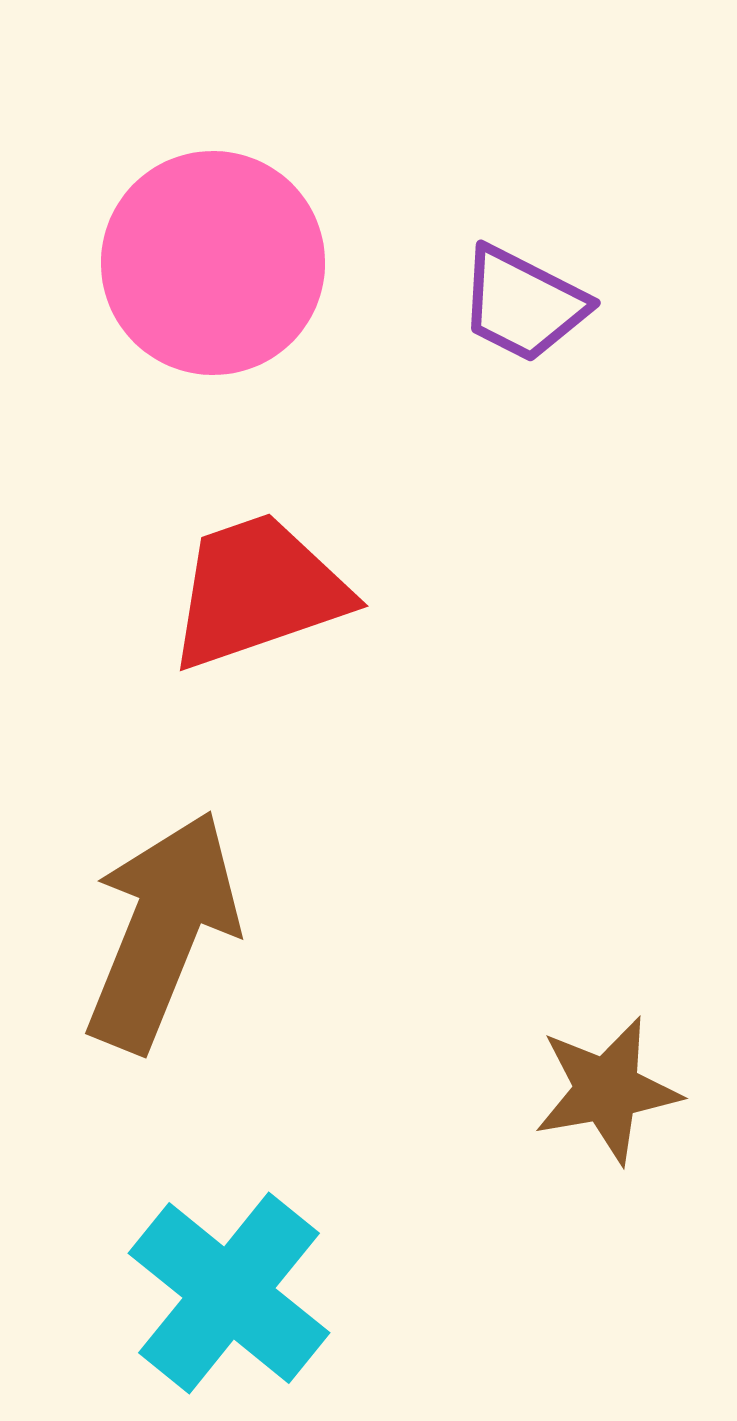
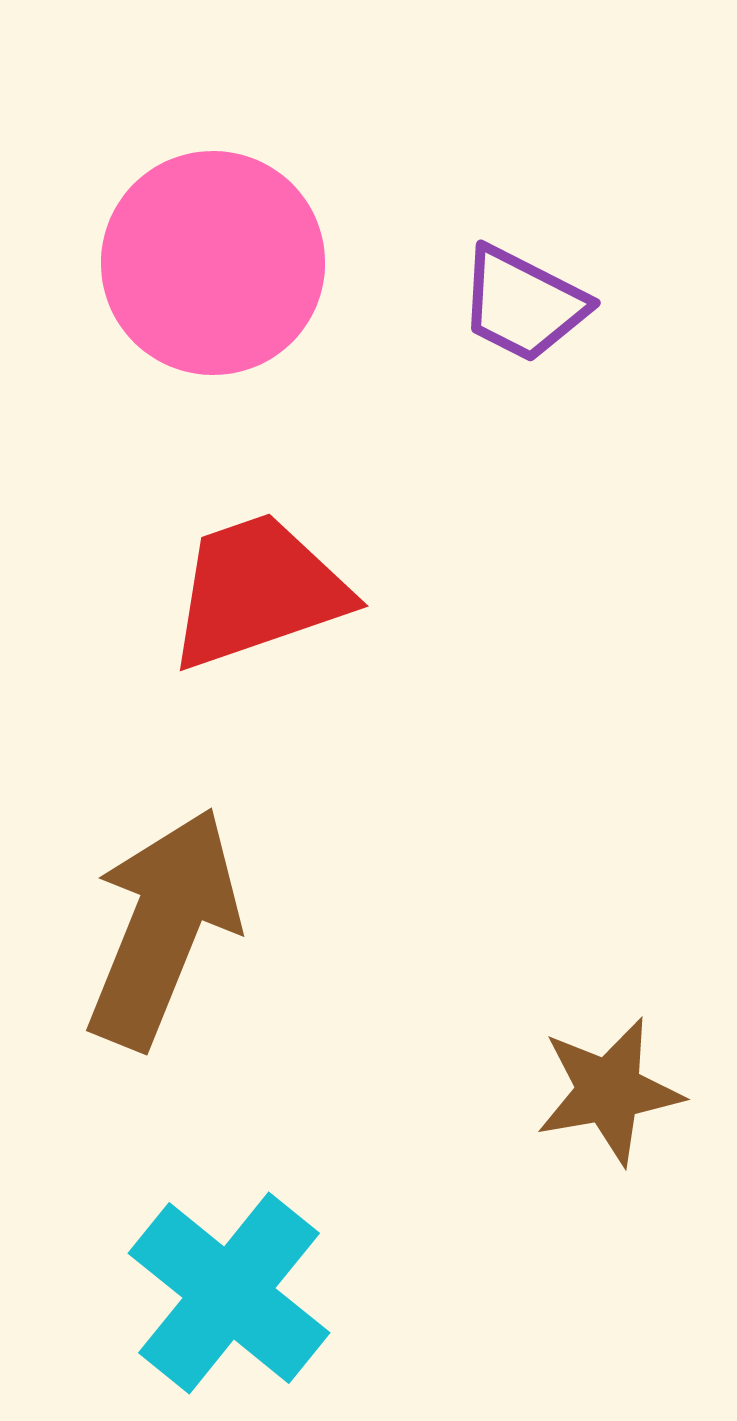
brown arrow: moved 1 px right, 3 px up
brown star: moved 2 px right, 1 px down
